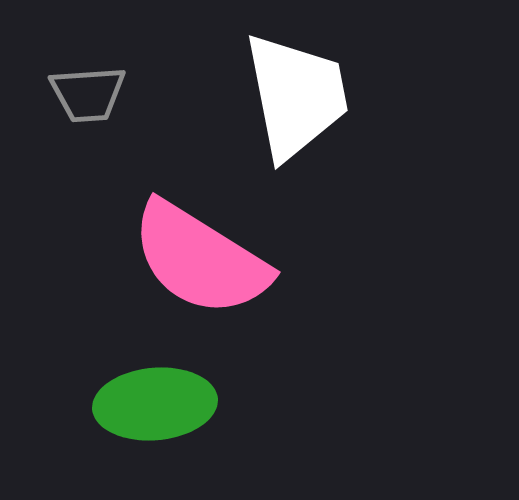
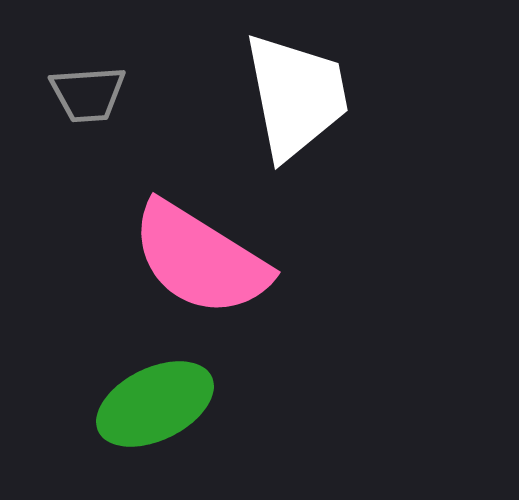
green ellipse: rotated 21 degrees counterclockwise
